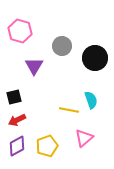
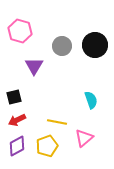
black circle: moved 13 px up
yellow line: moved 12 px left, 12 px down
